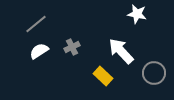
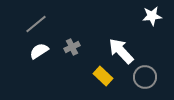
white star: moved 15 px right, 2 px down; rotated 18 degrees counterclockwise
gray circle: moved 9 px left, 4 px down
